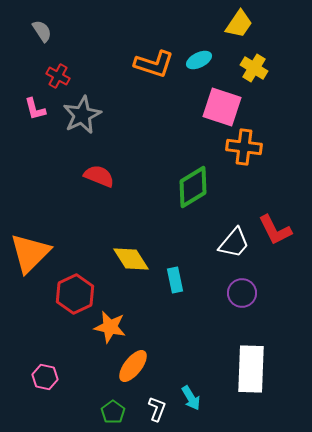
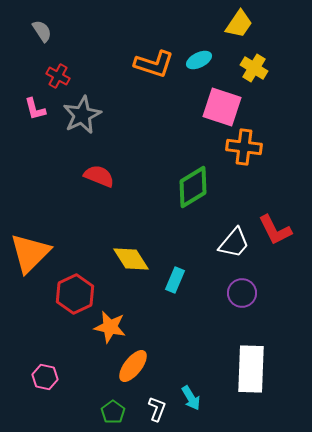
cyan rectangle: rotated 35 degrees clockwise
